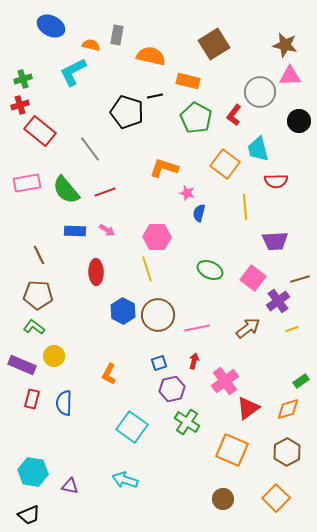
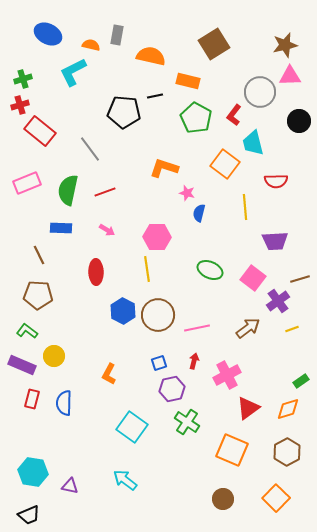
blue ellipse at (51, 26): moved 3 px left, 8 px down
brown star at (285, 45): rotated 25 degrees counterclockwise
black pentagon at (127, 112): moved 3 px left; rotated 12 degrees counterclockwise
cyan trapezoid at (258, 149): moved 5 px left, 6 px up
pink rectangle at (27, 183): rotated 12 degrees counterclockwise
green semicircle at (66, 190): moved 2 px right; rotated 52 degrees clockwise
blue rectangle at (75, 231): moved 14 px left, 3 px up
yellow line at (147, 269): rotated 10 degrees clockwise
green L-shape at (34, 327): moved 7 px left, 4 px down
pink cross at (225, 381): moved 2 px right, 6 px up; rotated 8 degrees clockwise
cyan arrow at (125, 480): rotated 20 degrees clockwise
